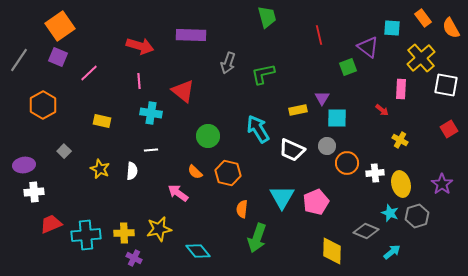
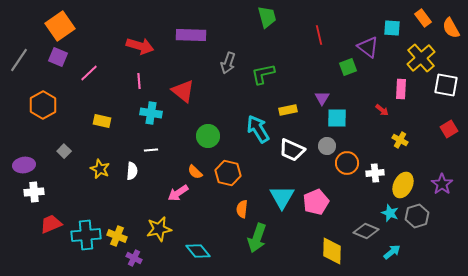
yellow rectangle at (298, 110): moved 10 px left
yellow ellipse at (401, 184): moved 2 px right, 1 px down; rotated 40 degrees clockwise
pink arrow at (178, 193): rotated 70 degrees counterclockwise
yellow cross at (124, 233): moved 7 px left, 3 px down; rotated 24 degrees clockwise
